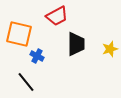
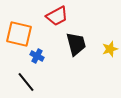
black trapezoid: rotated 15 degrees counterclockwise
